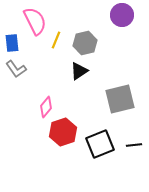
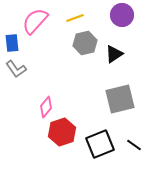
pink semicircle: rotated 112 degrees counterclockwise
yellow line: moved 19 px right, 22 px up; rotated 48 degrees clockwise
black triangle: moved 35 px right, 17 px up
red hexagon: moved 1 px left
black line: rotated 42 degrees clockwise
